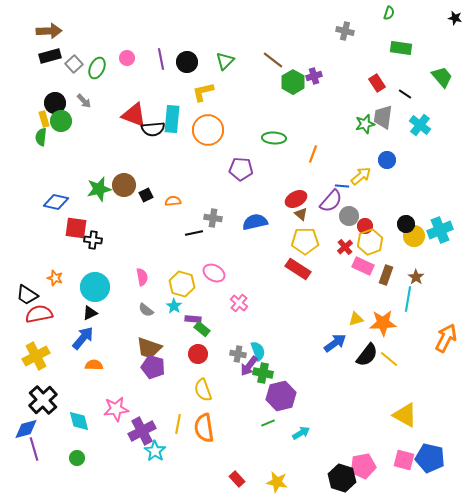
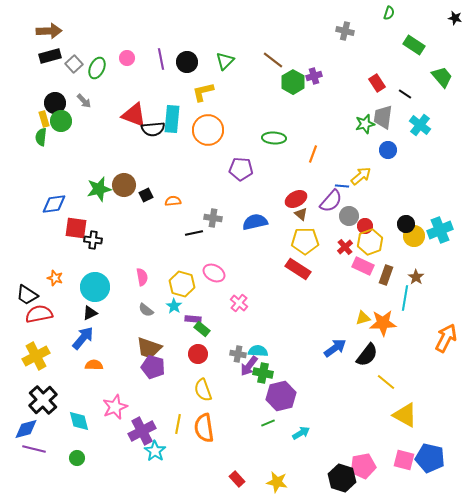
green rectangle at (401, 48): moved 13 px right, 3 px up; rotated 25 degrees clockwise
blue circle at (387, 160): moved 1 px right, 10 px up
blue diamond at (56, 202): moved 2 px left, 2 px down; rotated 20 degrees counterclockwise
cyan line at (408, 299): moved 3 px left, 1 px up
yellow triangle at (356, 319): moved 7 px right, 1 px up
blue arrow at (335, 343): moved 5 px down
cyan semicircle at (258, 351): rotated 66 degrees counterclockwise
yellow line at (389, 359): moved 3 px left, 23 px down
pink star at (116, 409): moved 1 px left, 2 px up; rotated 15 degrees counterclockwise
purple line at (34, 449): rotated 60 degrees counterclockwise
